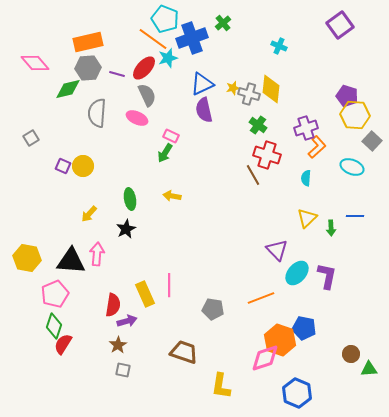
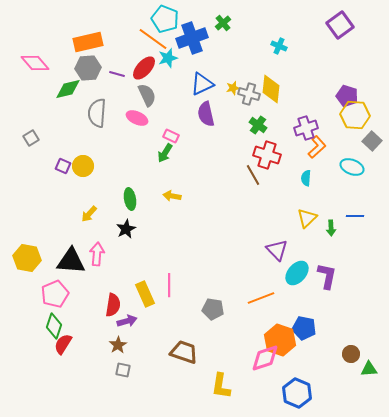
purple semicircle at (204, 110): moved 2 px right, 4 px down
